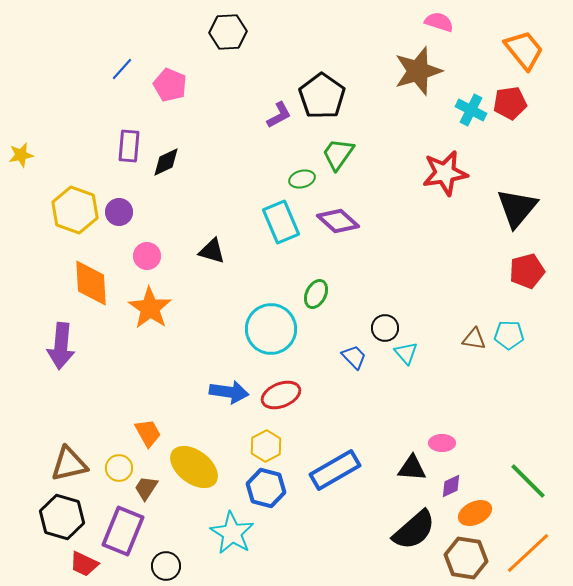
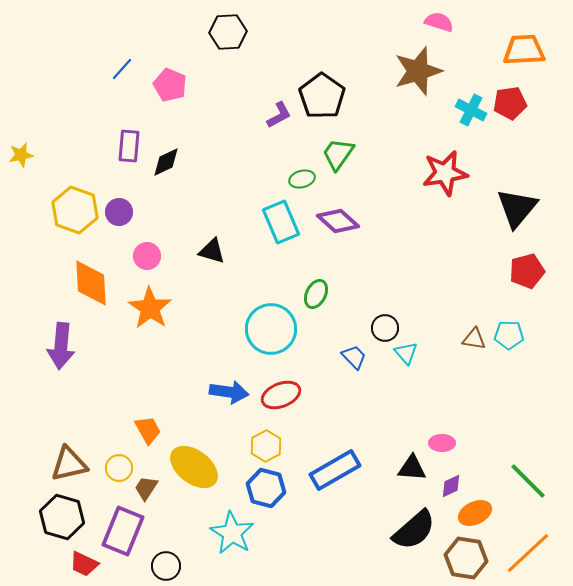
orange trapezoid at (524, 50): rotated 54 degrees counterclockwise
orange trapezoid at (148, 433): moved 3 px up
